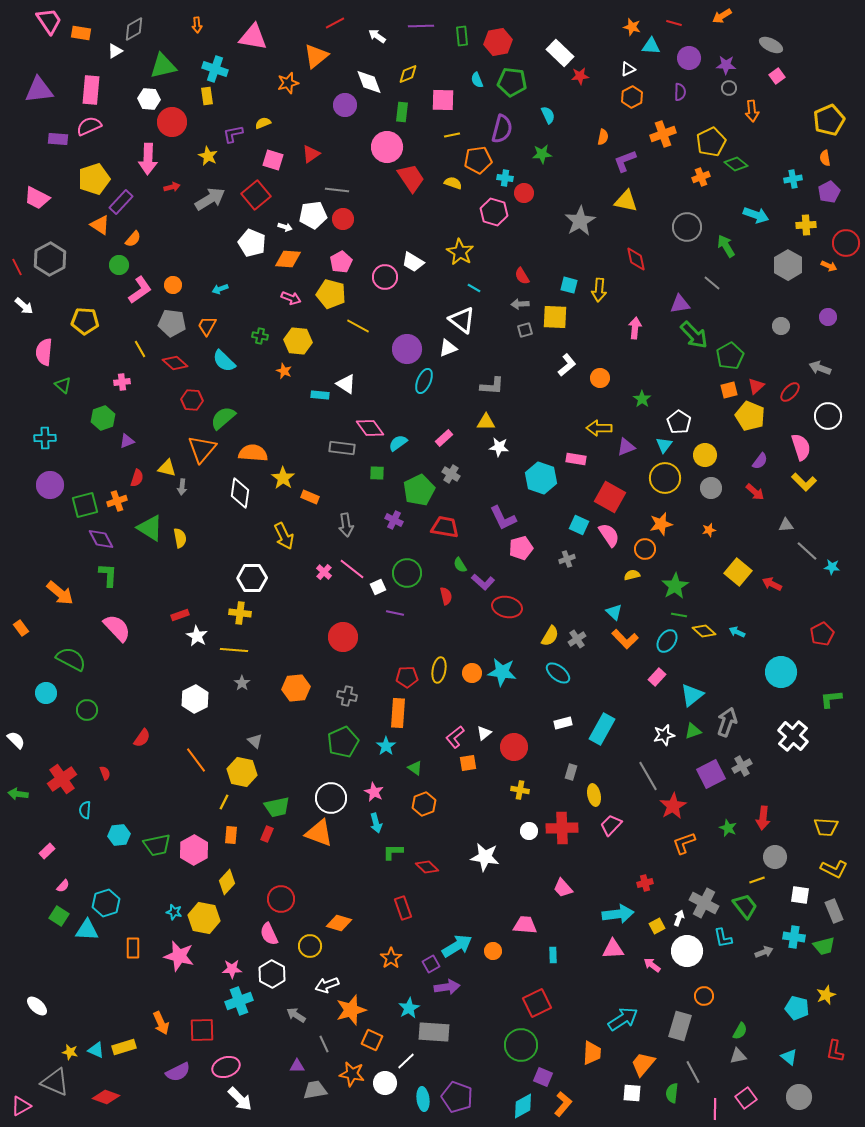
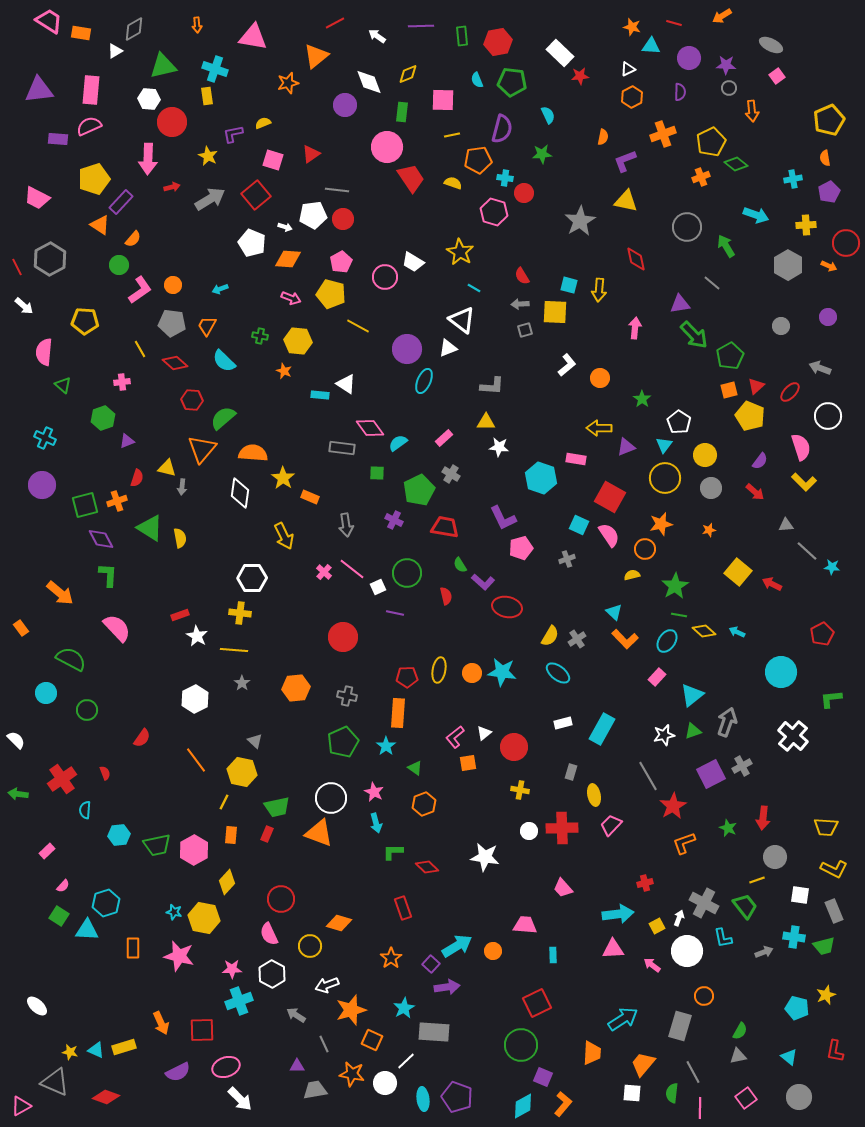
pink trapezoid at (49, 21): rotated 24 degrees counterclockwise
yellow square at (555, 317): moved 5 px up
cyan cross at (45, 438): rotated 25 degrees clockwise
purple circle at (50, 485): moved 8 px left
purple square at (431, 964): rotated 18 degrees counterclockwise
cyan star at (409, 1008): moved 5 px left
pink line at (715, 1109): moved 15 px left, 1 px up
